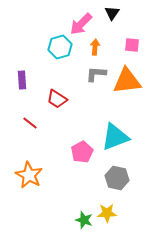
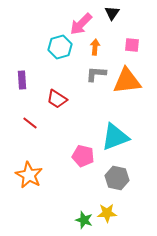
pink pentagon: moved 1 px right, 4 px down; rotated 30 degrees counterclockwise
